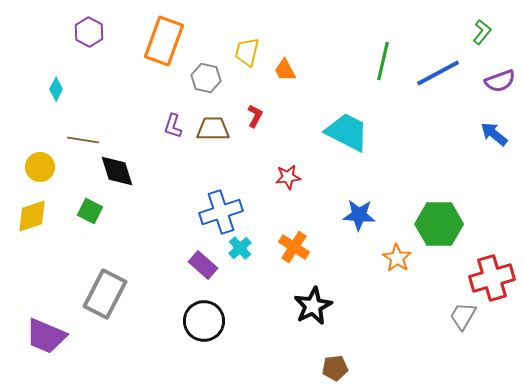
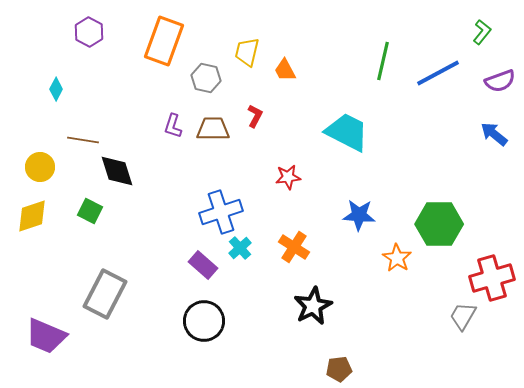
brown pentagon: moved 4 px right, 1 px down
